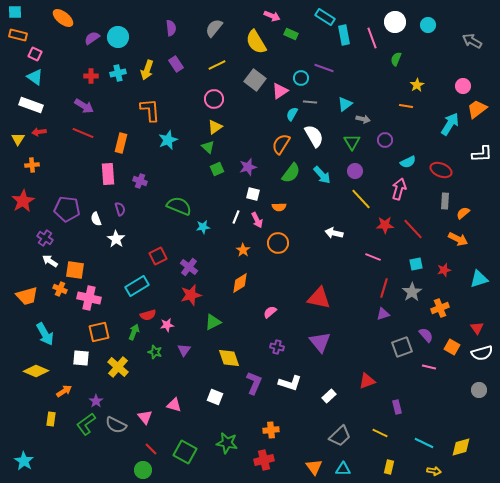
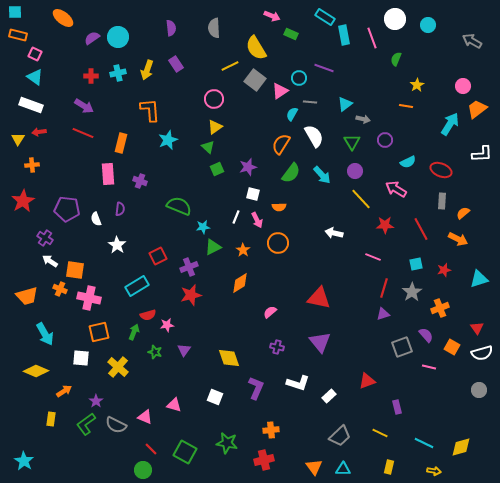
white circle at (395, 22): moved 3 px up
gray semicircle at (214, 28): rotated 42 degrees counterclockwise
yellow semicircle at (256, 42): moved 6 px down
yellow line at (217, 65): moved 13 px right, 1 px down
cyan circle at (301, 78): moved 2 px left
pink arrow at (399, 189): moved 3 px left; rotated 75 degrees counterclockwise
gray rectangle at (445, 201): moved 3 px left
purple semicircle at (120, 209): rotated 24 degrees clockwise
red line at (413, 229): moved 8 px right; rotated 15 degrees clockwise
white star at (116, 239): moved 1 px right, 6 px down
purple cross at (189, 267): rotated 30 degrees clockwise
green triangle at (213, 322): moved 75 px up
purple L-shape at (254, 383): moved 2 px right, 5 px down
white L-shape at (290, 383): moved 8 px right
pink triangle at (145, 417): rotated 28 degrees counterclockwise
